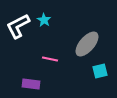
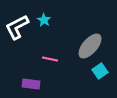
white L-shape: moved 1 px left, 1 px down
gray ellipse: moved 3 px right, 2 px down
cyan square: rotated 21 degrees counterclockwise
